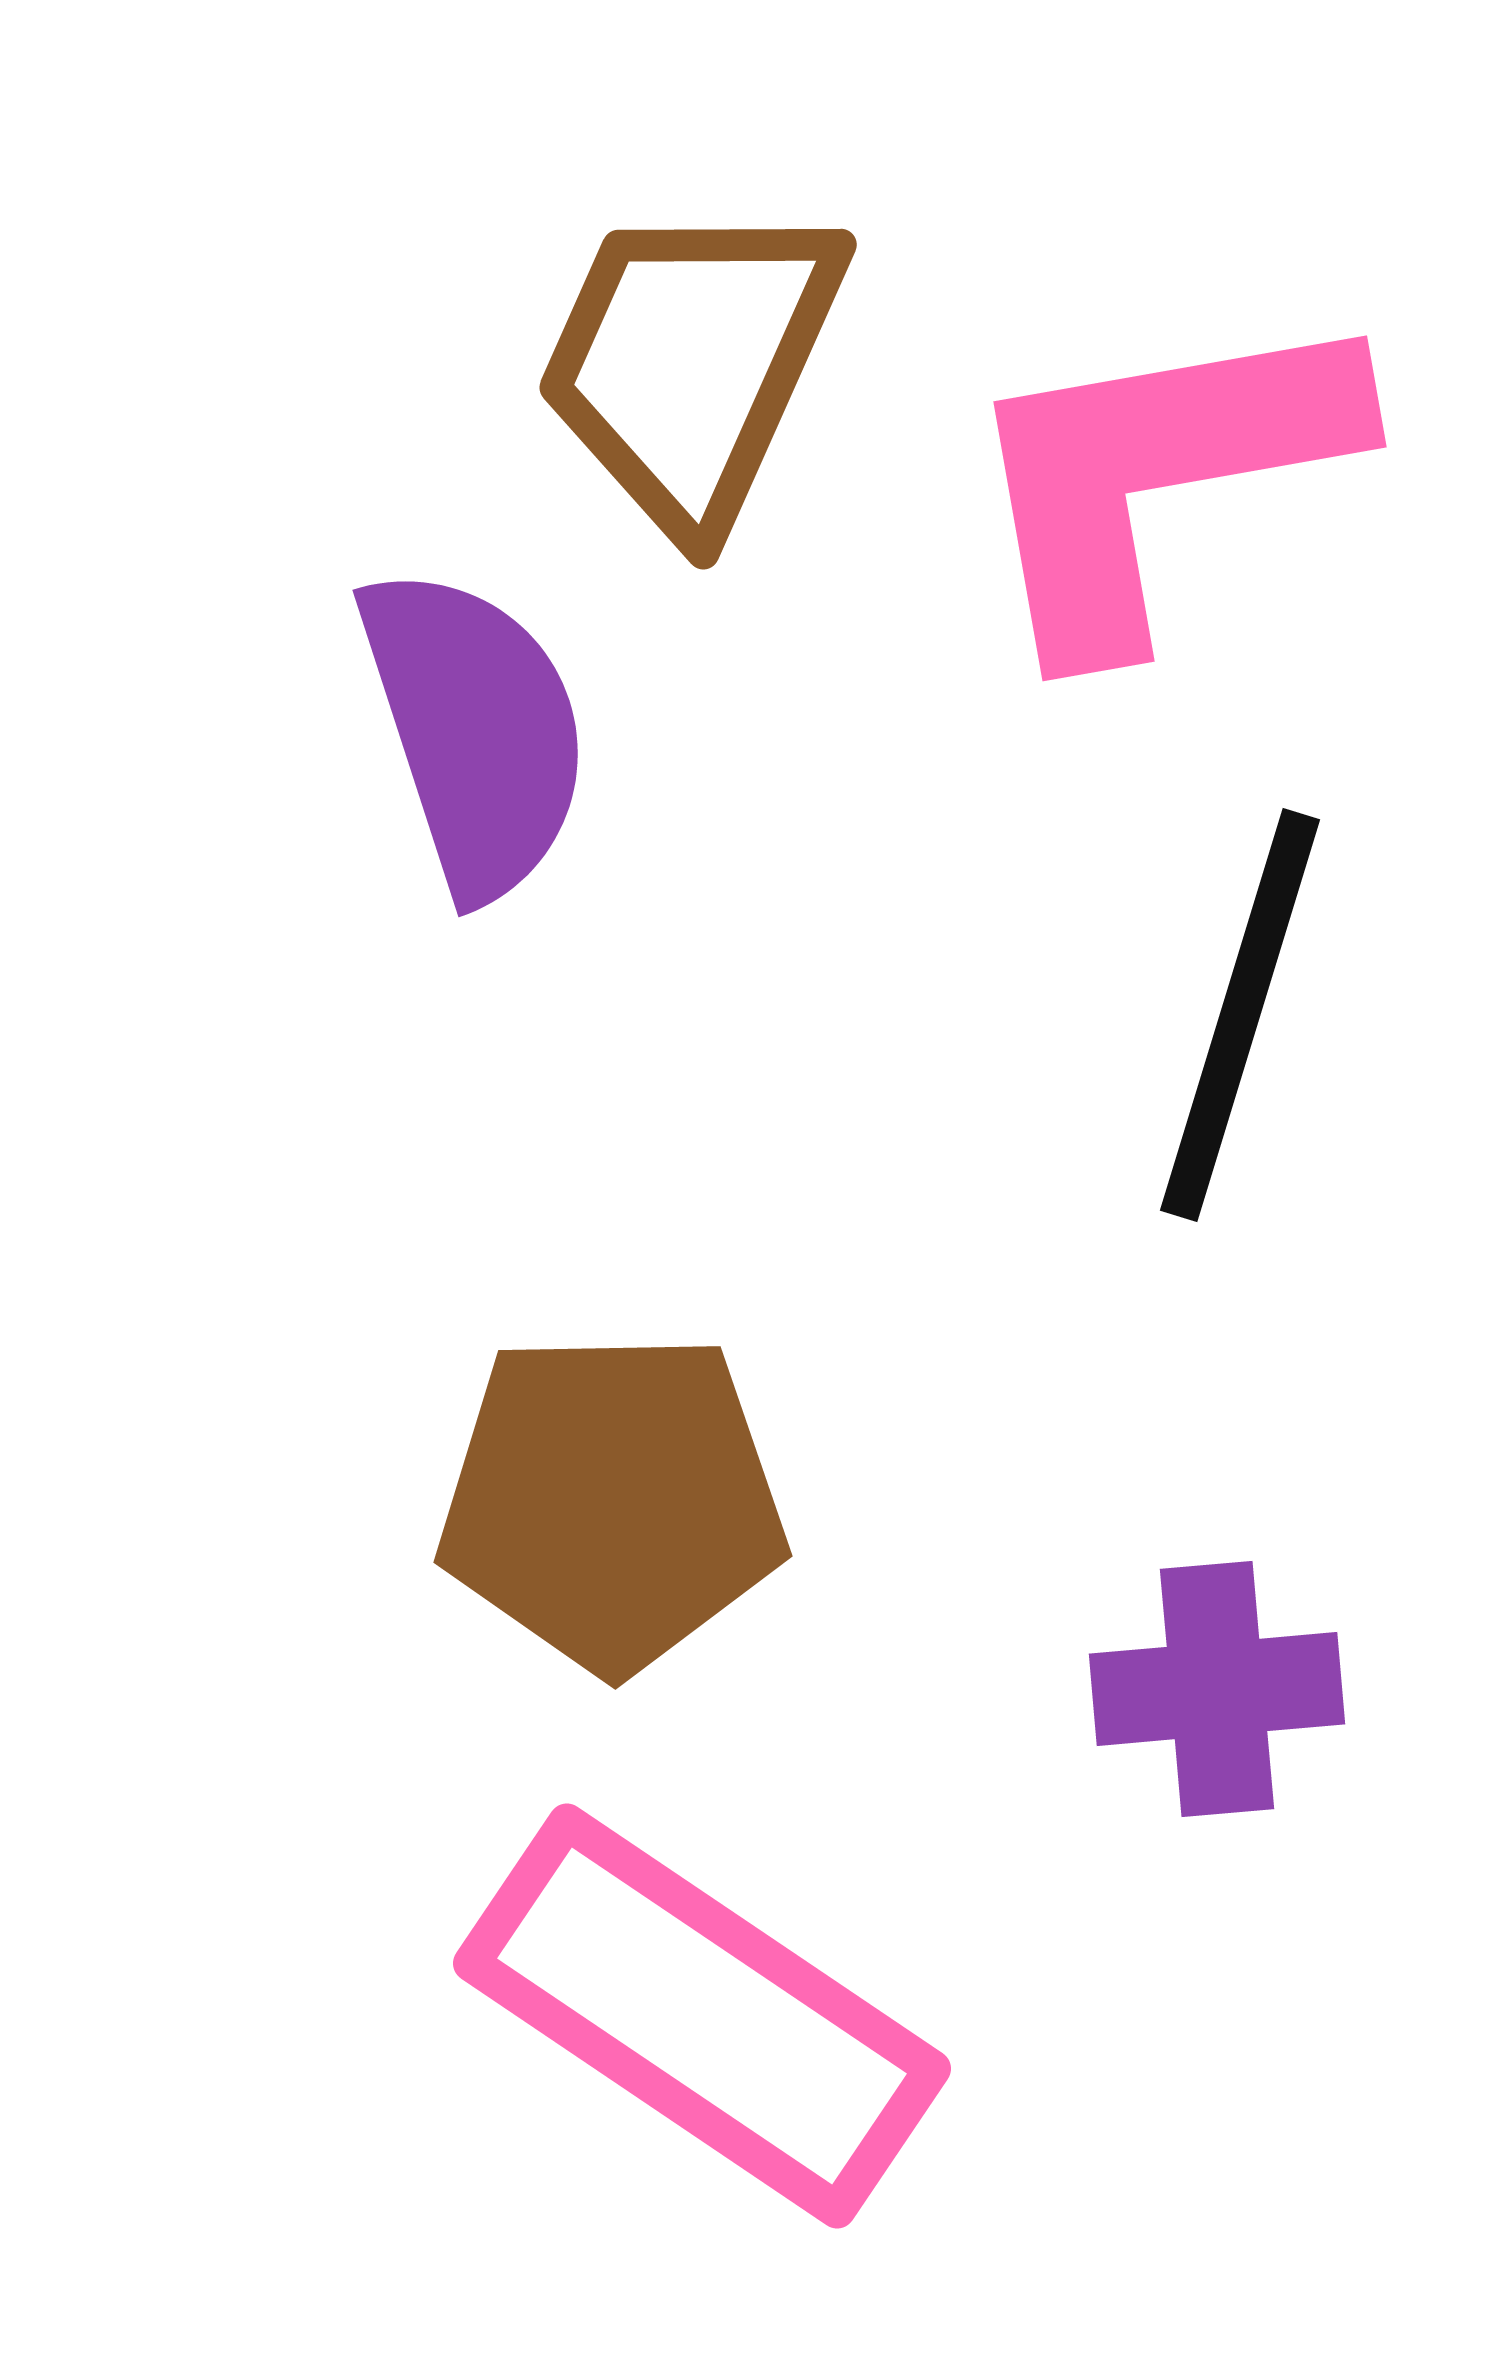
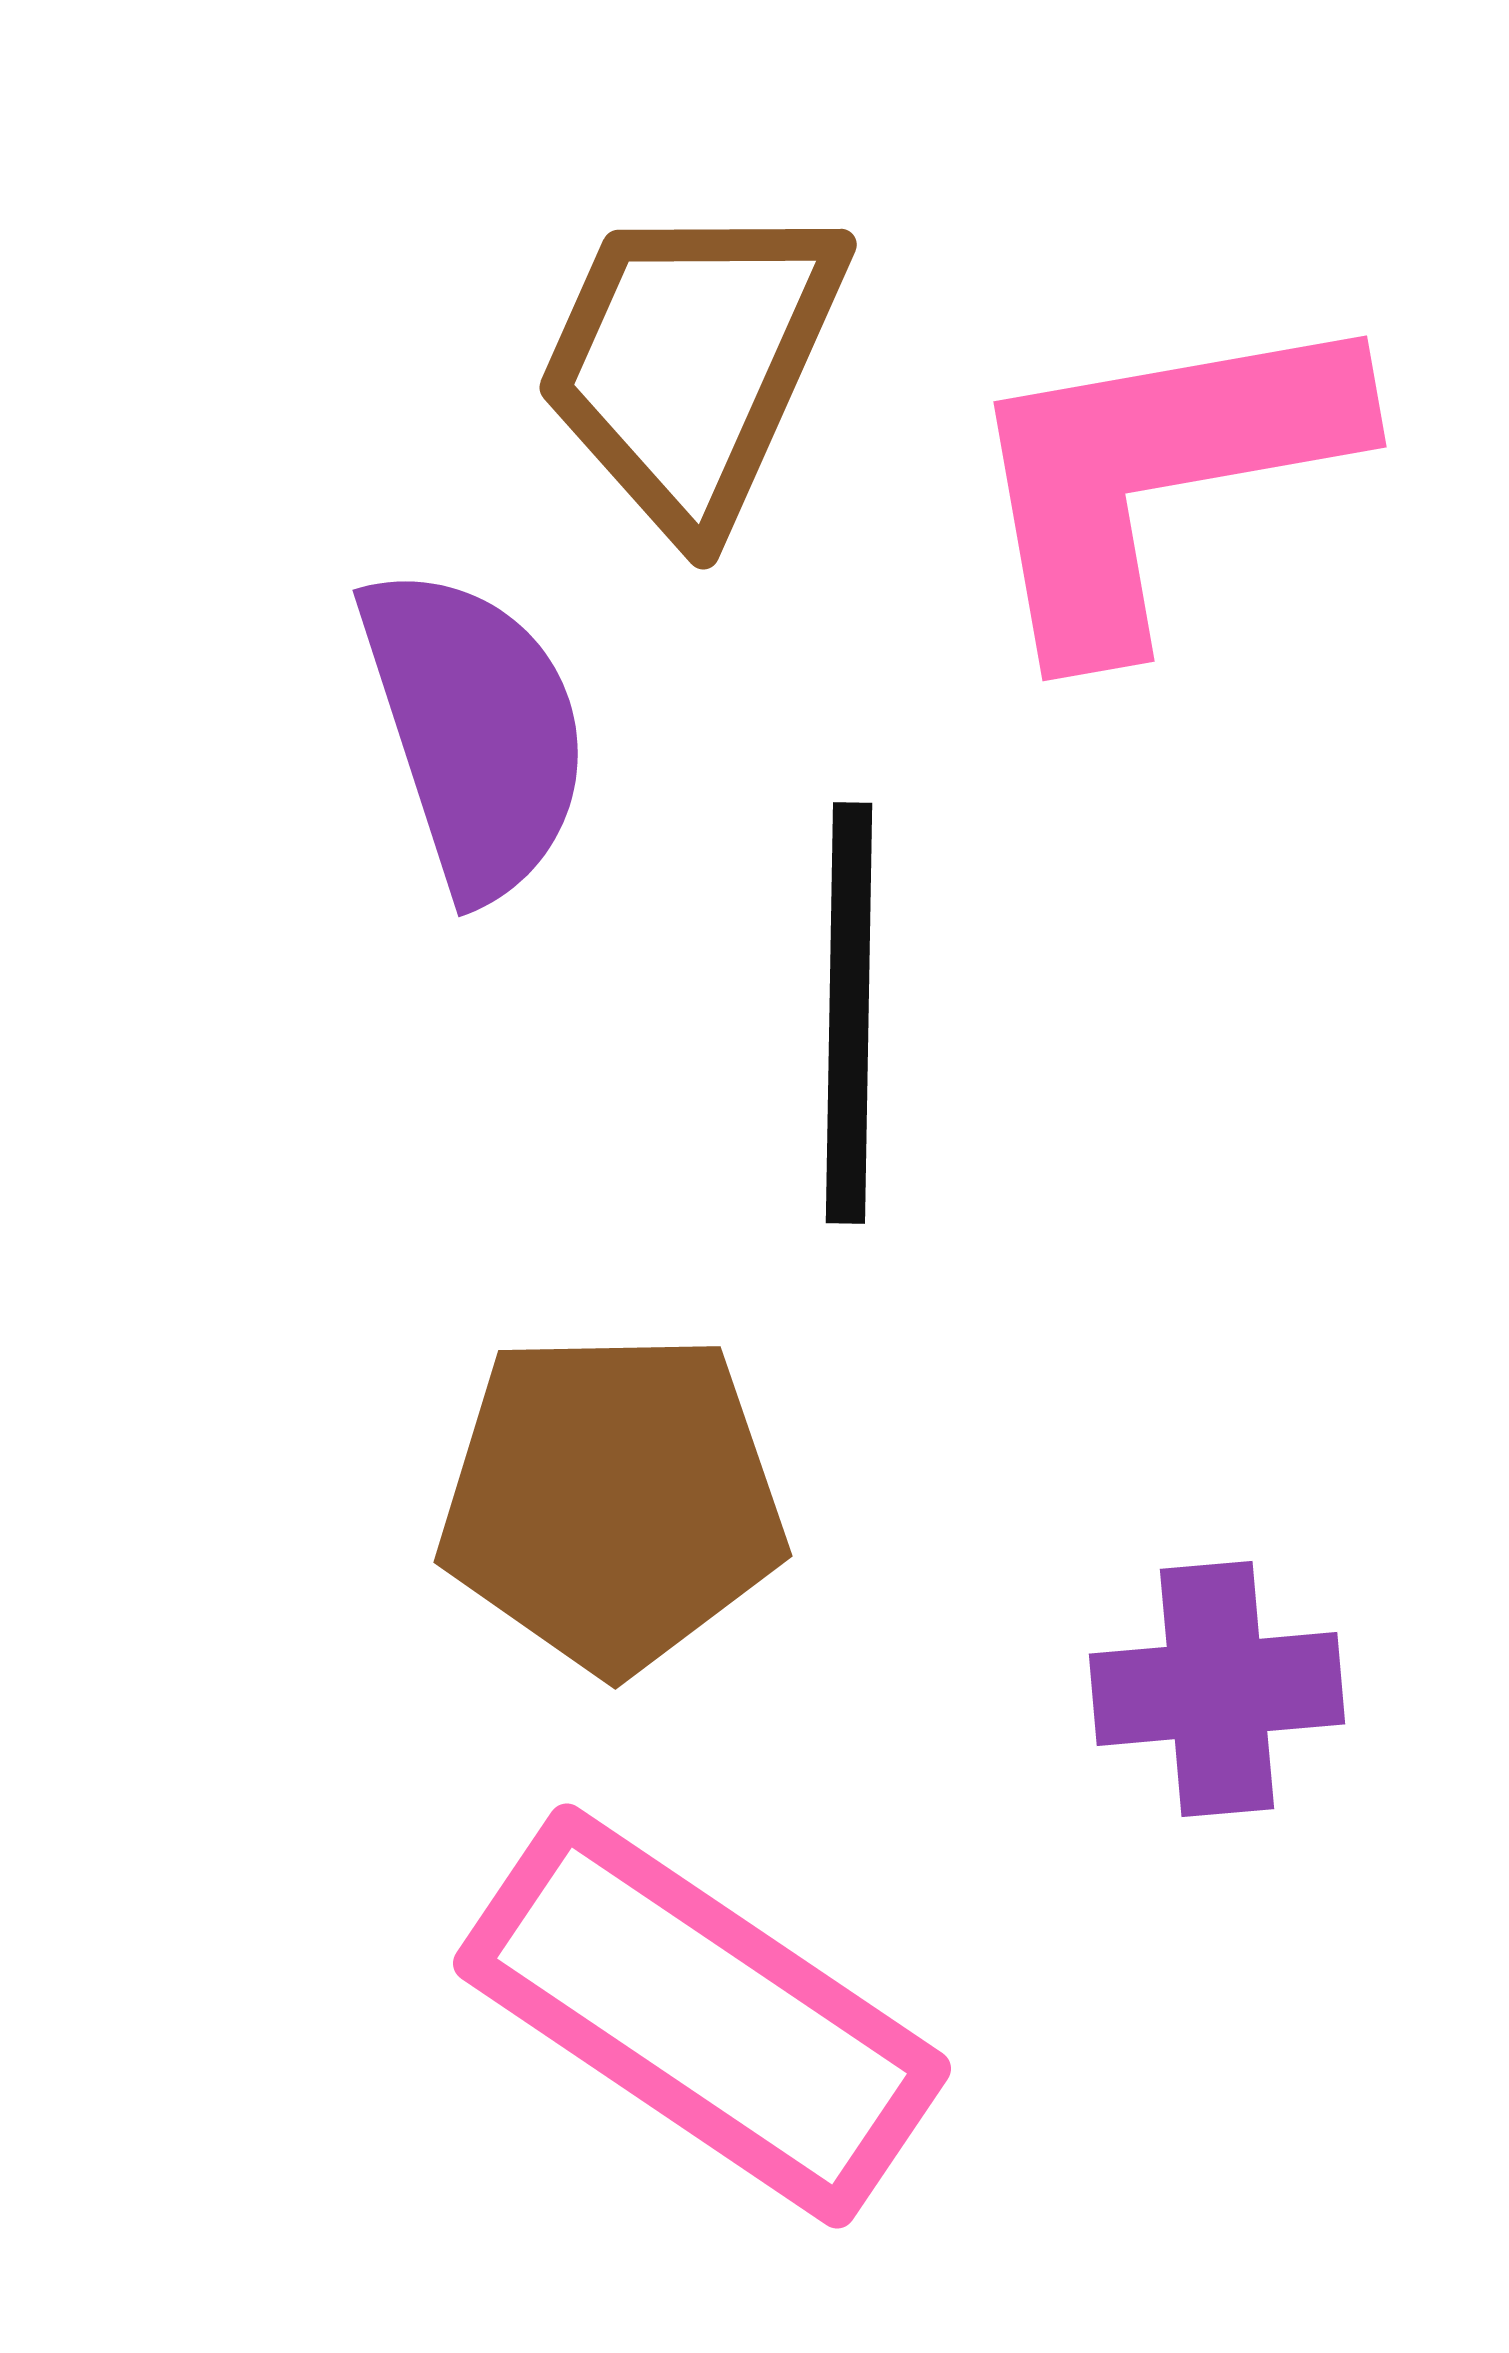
black line: moved 391 px left, 2 px up; rotated 16 degrees counterclockwise
